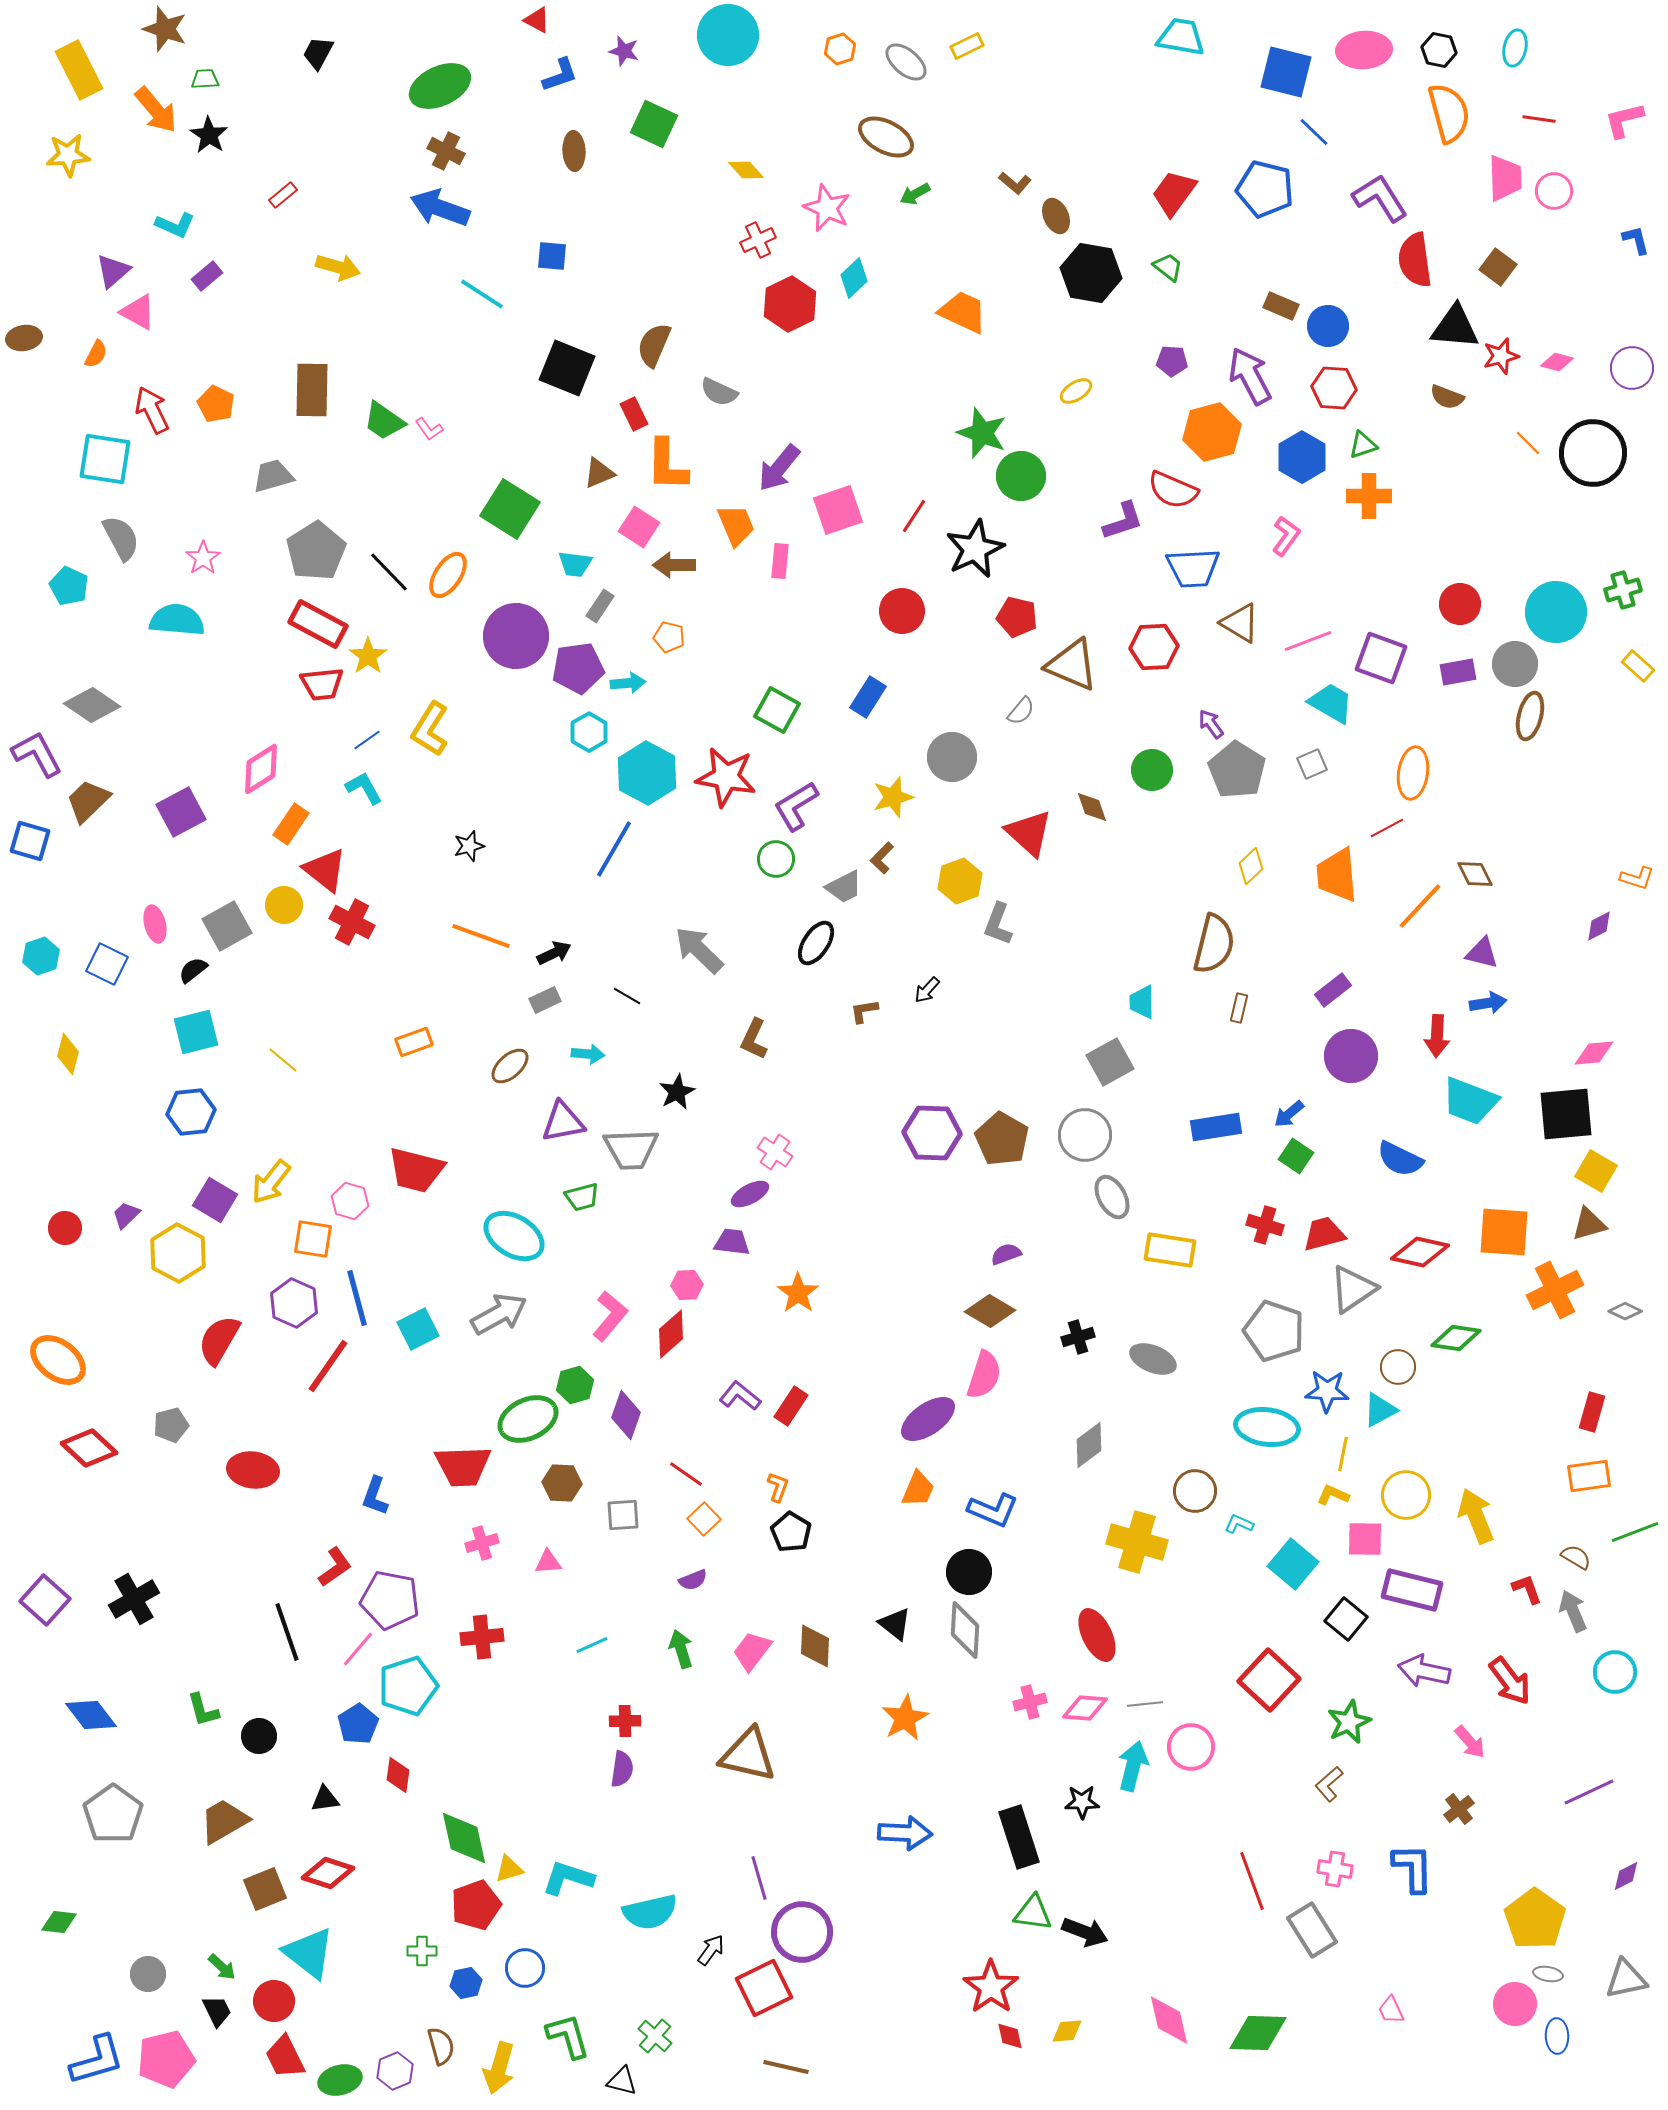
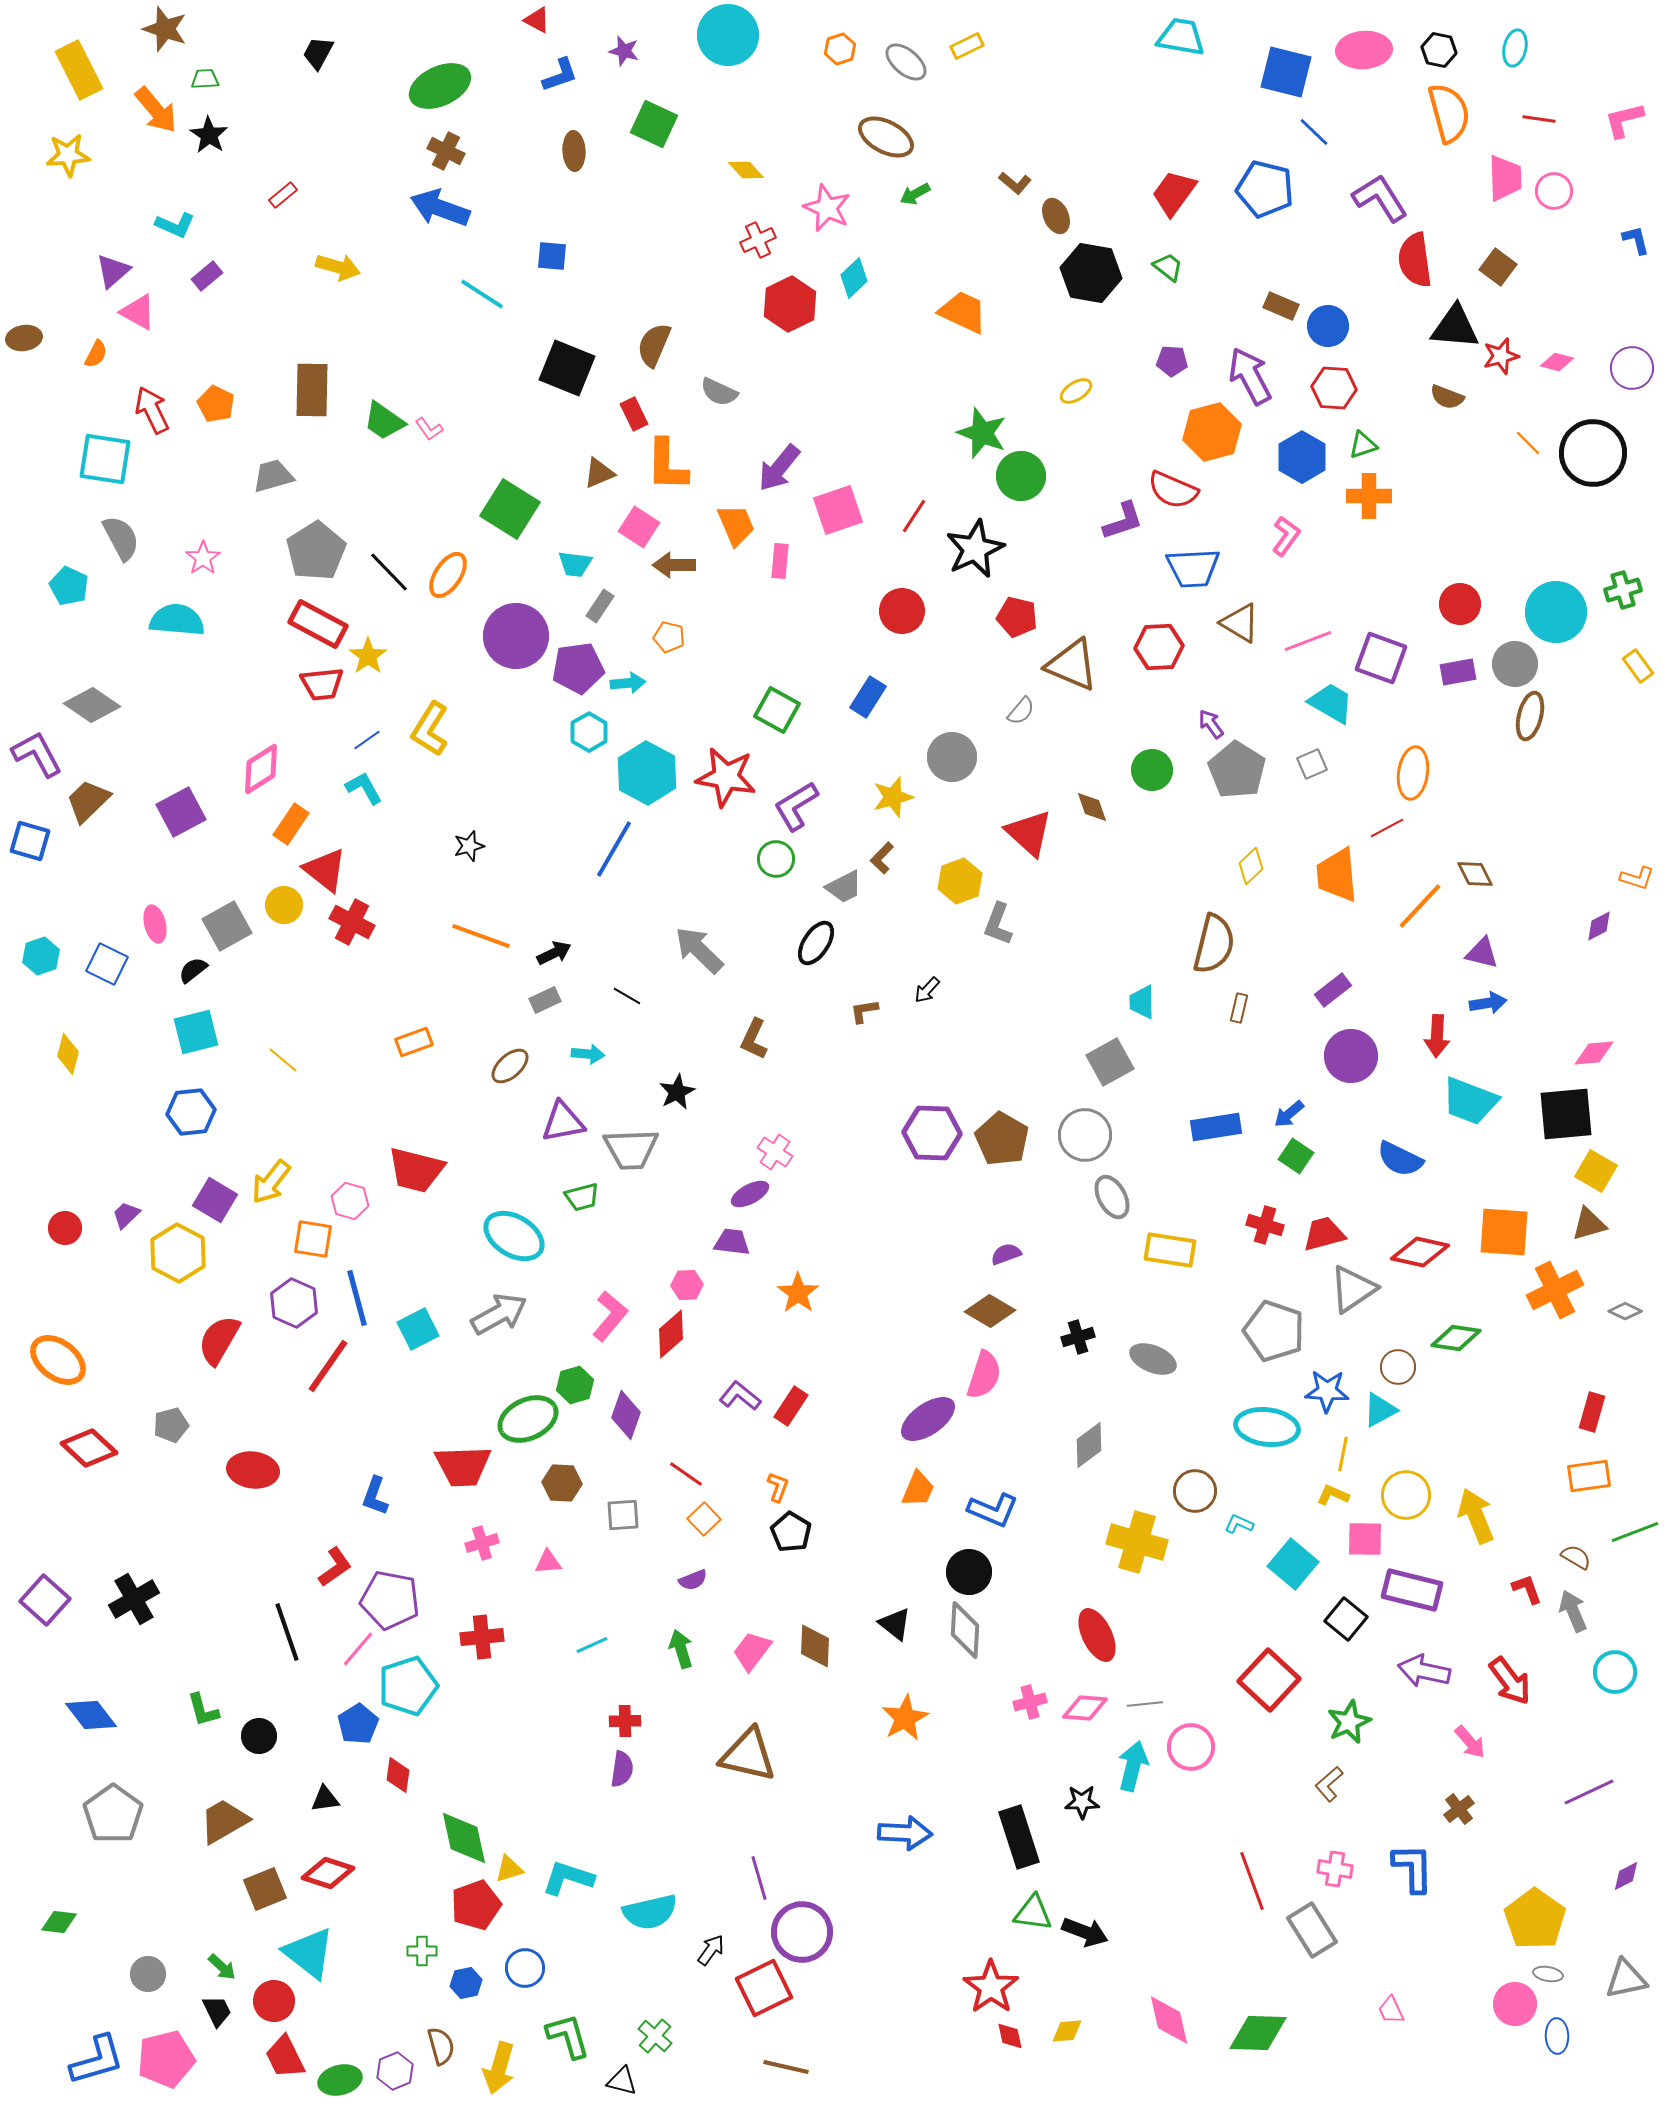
red hexagon at (1154, 647): moved 5 px right
yellow rectangle at (1638, 666): rotated 12 degrees clockwise
